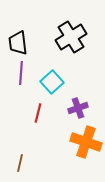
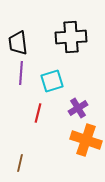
black cross: rotated 28 degrees clockwise
cyan square: moved 1 px up; rotated 25 degrees clockwise
purple cross: rotated 12 degrees counterclockwise
orange cross: moved 2 px up
